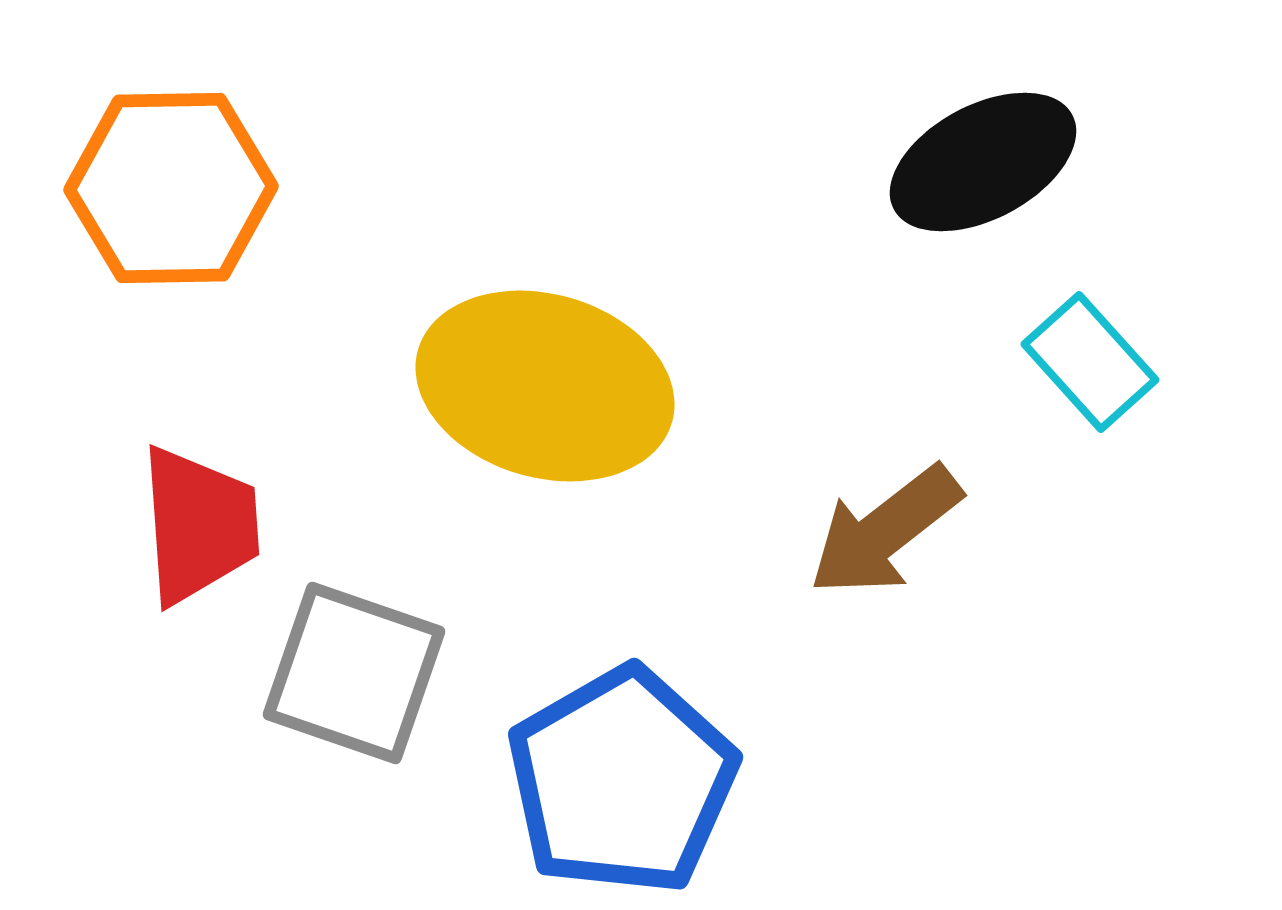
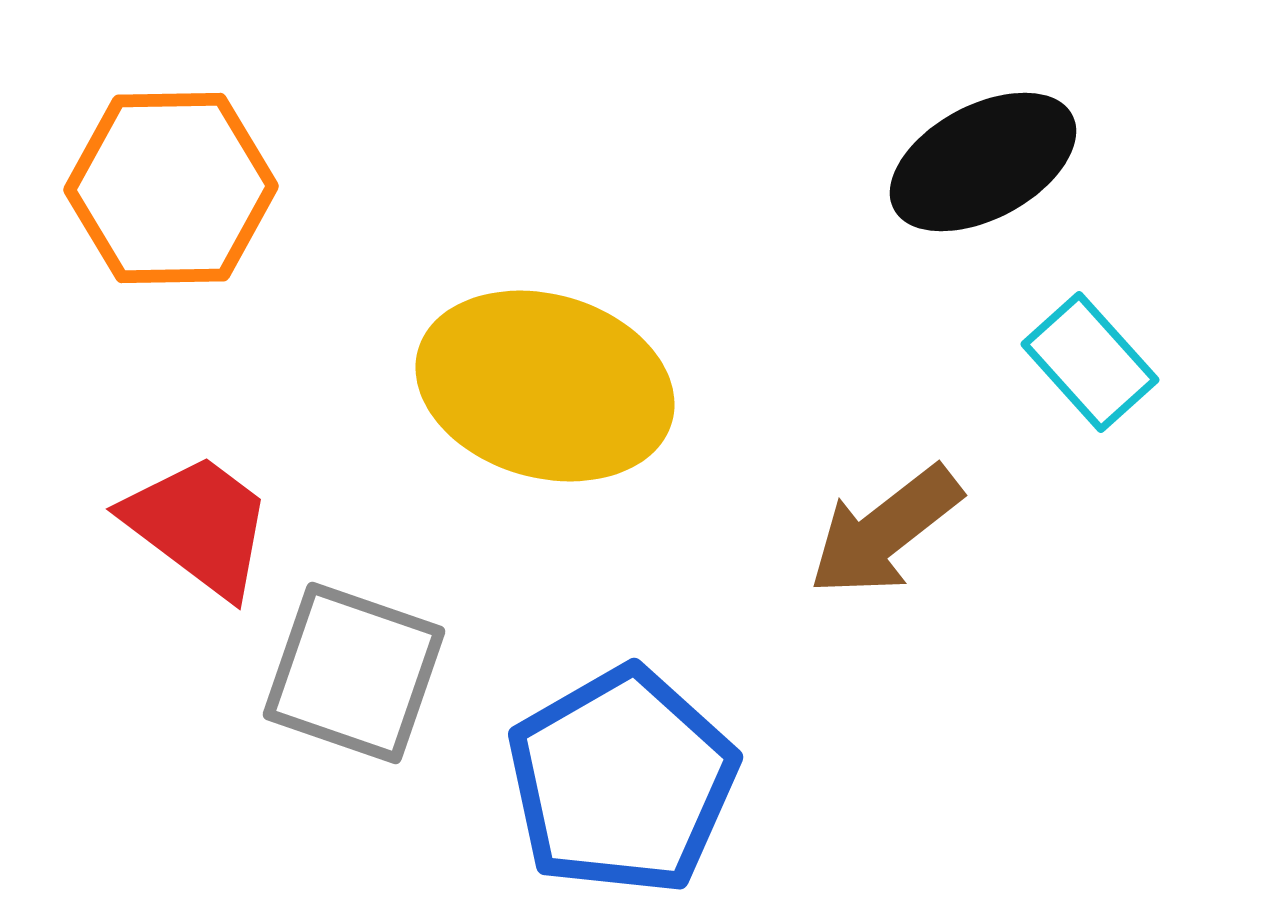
red trapezoid: rotated 49 degrees counterclockwise
